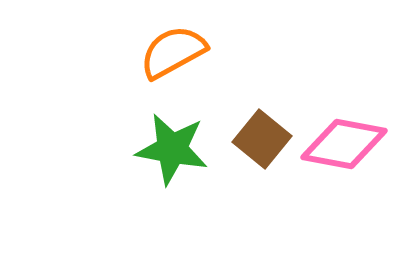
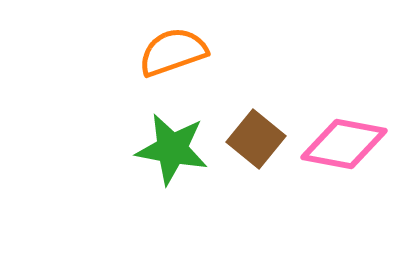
orange semicircle: rotated 10 degrees clockwise
brown square: moved 6 px left
